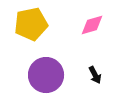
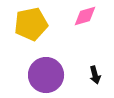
pink diamond: moved 7 px left, 9 px up
black arrow: rotated 12 degrees clockwise
